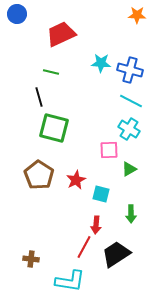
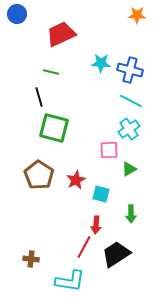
cyan cross: rotated 25 degrees clockwise
